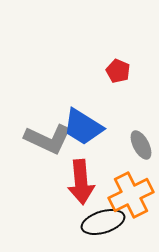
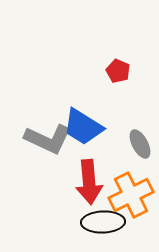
gray ellipse: moved 1 px left, 1 px up
red arrow: moved 8 px right
black ellipse: rotated 15 degrees clockwise
